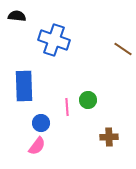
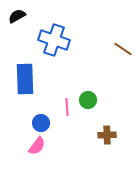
black semicircle: rotated 36 degrees counterclockwise
blue rectangle: moved 1 px right, 7 px up
brown cross: moved 2 px left, 2 px up
